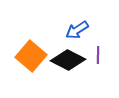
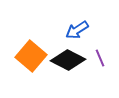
purple line: moved 2 px right, 3 px down; rotated 24 degrees counterclockwise
